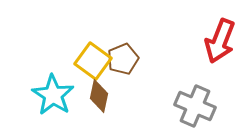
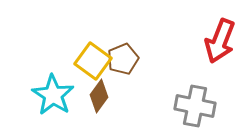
brown diamond: rotated 24 degrees clockwise
gray cross: rotated 12 degrees counterclockwise
